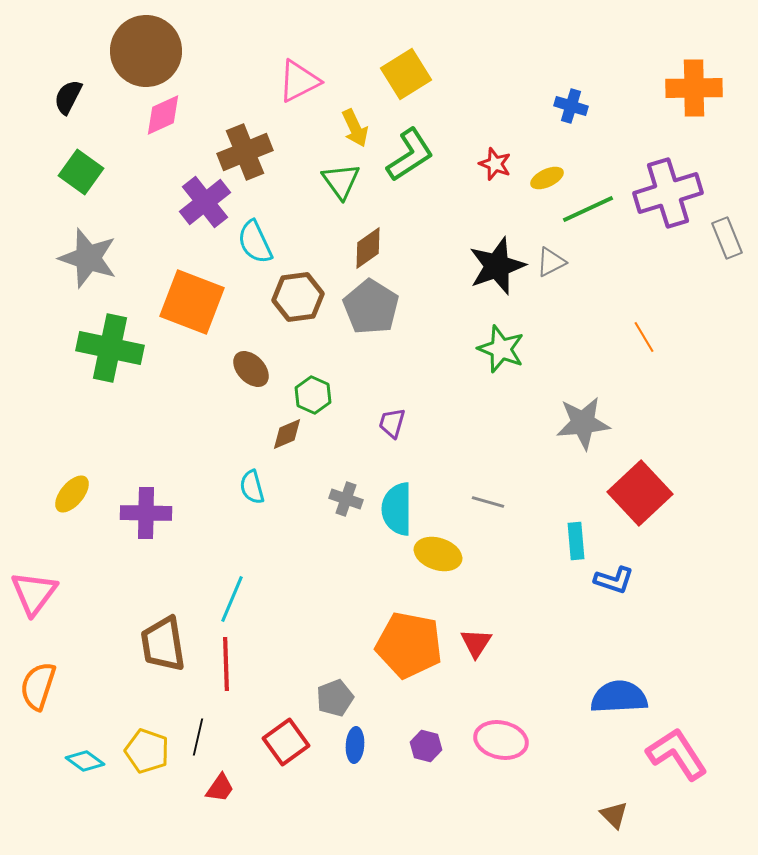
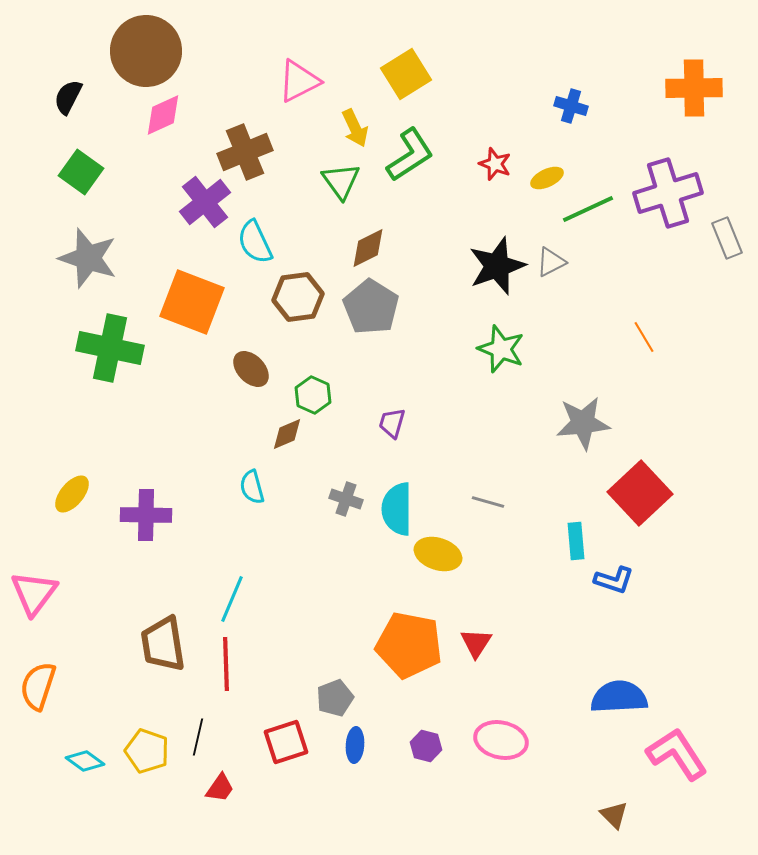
brown diamond at (368, 248): rotated 9 degrees clockwise
purple cross at (146, 513): moved 2 px down
red square at (286, 742): rotated 18 degrees clockwise
